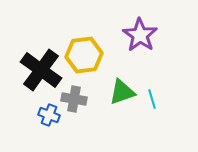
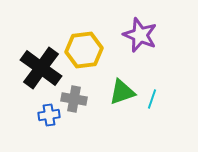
purple star: rotated 12 degrees counterclockwise
yellow hexagon: moved 5 px up
black cross: moved 2 px up
cyan line: rotated 36 degrees clockwise
blue cross: rotated 30 degrees counterclockwise
